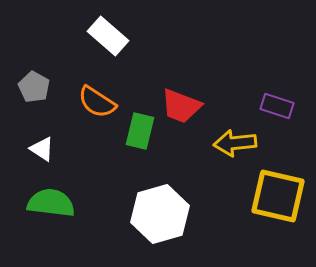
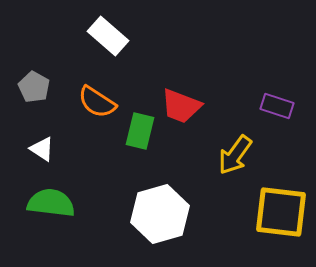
yellow arrow: moved 12 px down; rotated 48 degrees counterclockwise
yellow square: moved 3 px right, 16 px down; rotated 6 degrees counterclockwise
